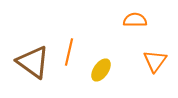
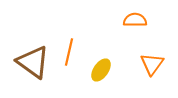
orange triangle: moved 3 px left, 3 px down
